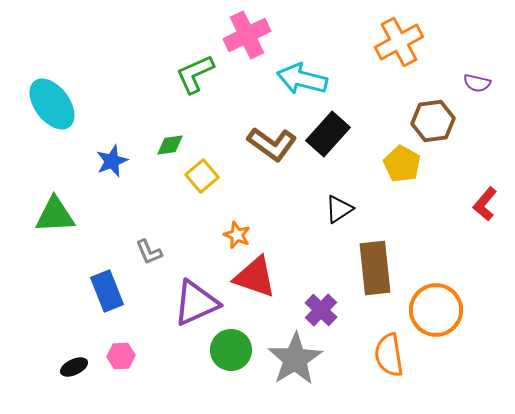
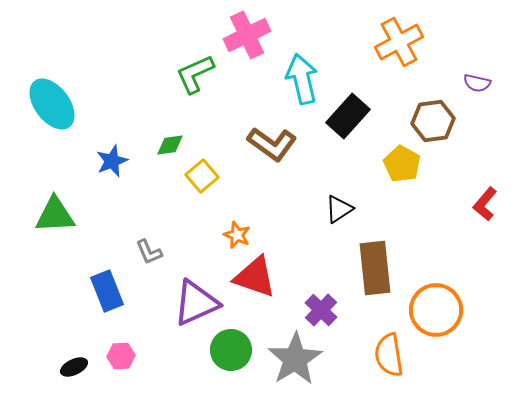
cyan arrow: rotated 63 degrees clockwise
black rectangle: moved 20 px right, 18 px up
